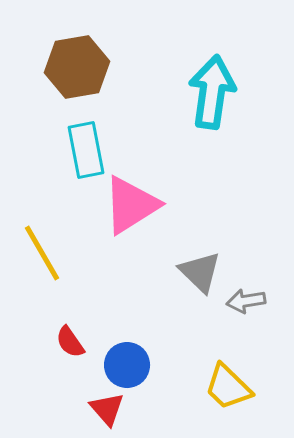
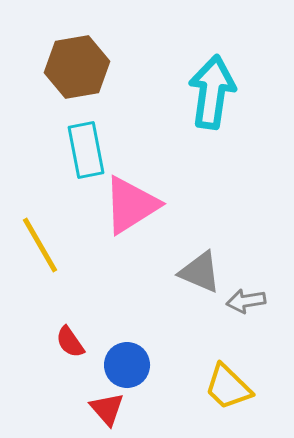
yellow line: moved 2 px left, 8 px up
gray triangle: rotated 21 degrees counterclockwise
